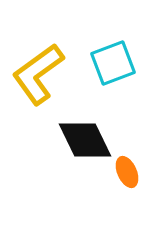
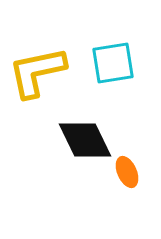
cyan square: rotated 12 degrees clockwise
yellow L-shape: moved 1 px left, 2 px up; rotated 24 degrees clockwise
